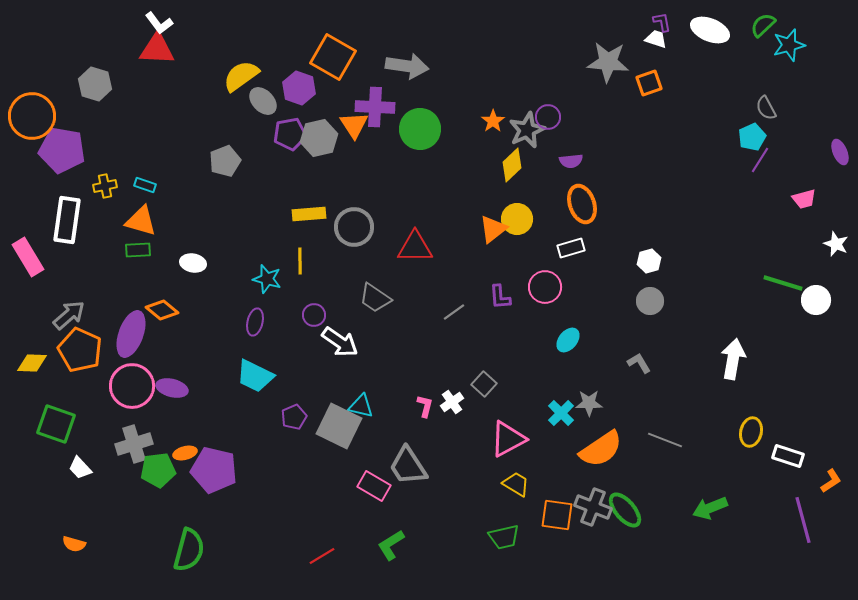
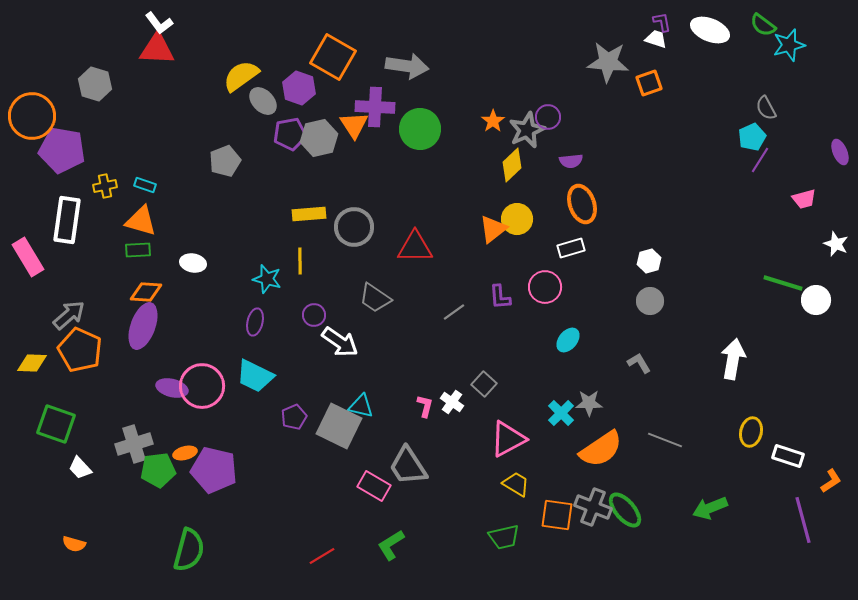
green semicircle at (763, 25): rotated 100 degrees counterclockwise
orange diamond at (162, 310): moved 16 px left, 18 px up; rotated 36 degrees counterclockwise
purple ellipse at (131, 334): moved 12 px right, 8 px up
pink circle at (132, 386): moved 70 px right
white cross at (452, 402): rotated 20 degrees counterclockwise
